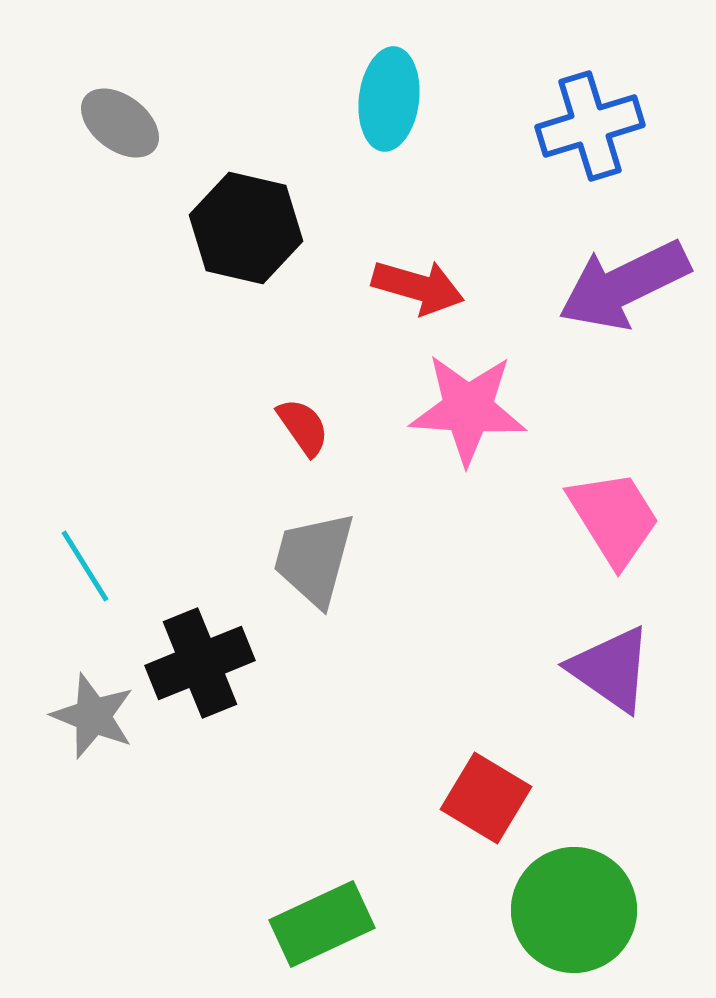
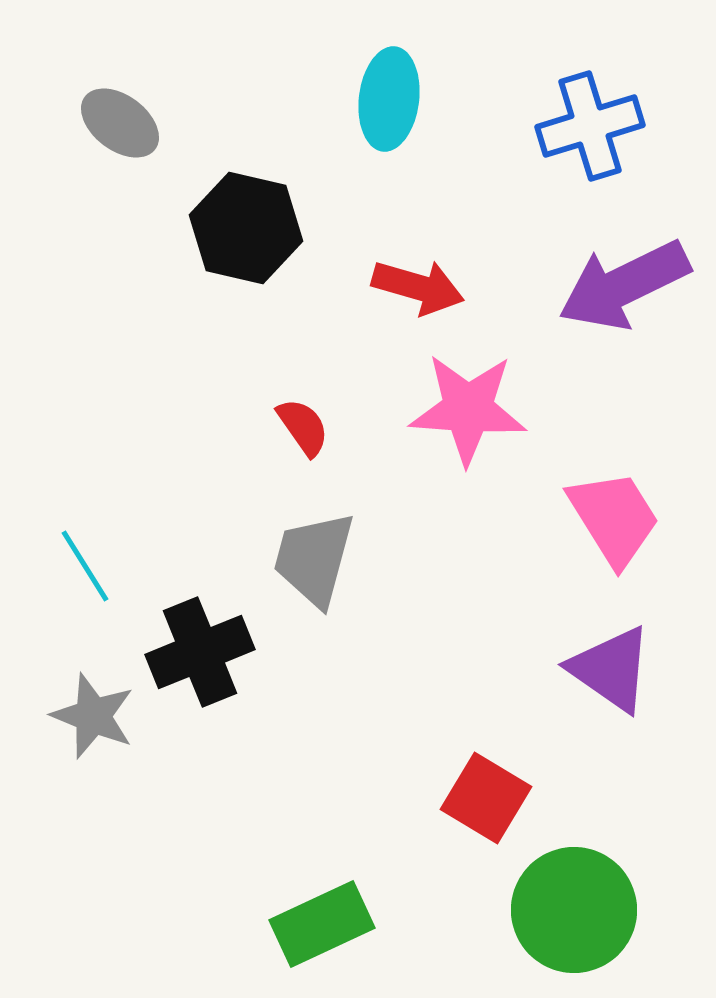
black cross: moved 11 px up
